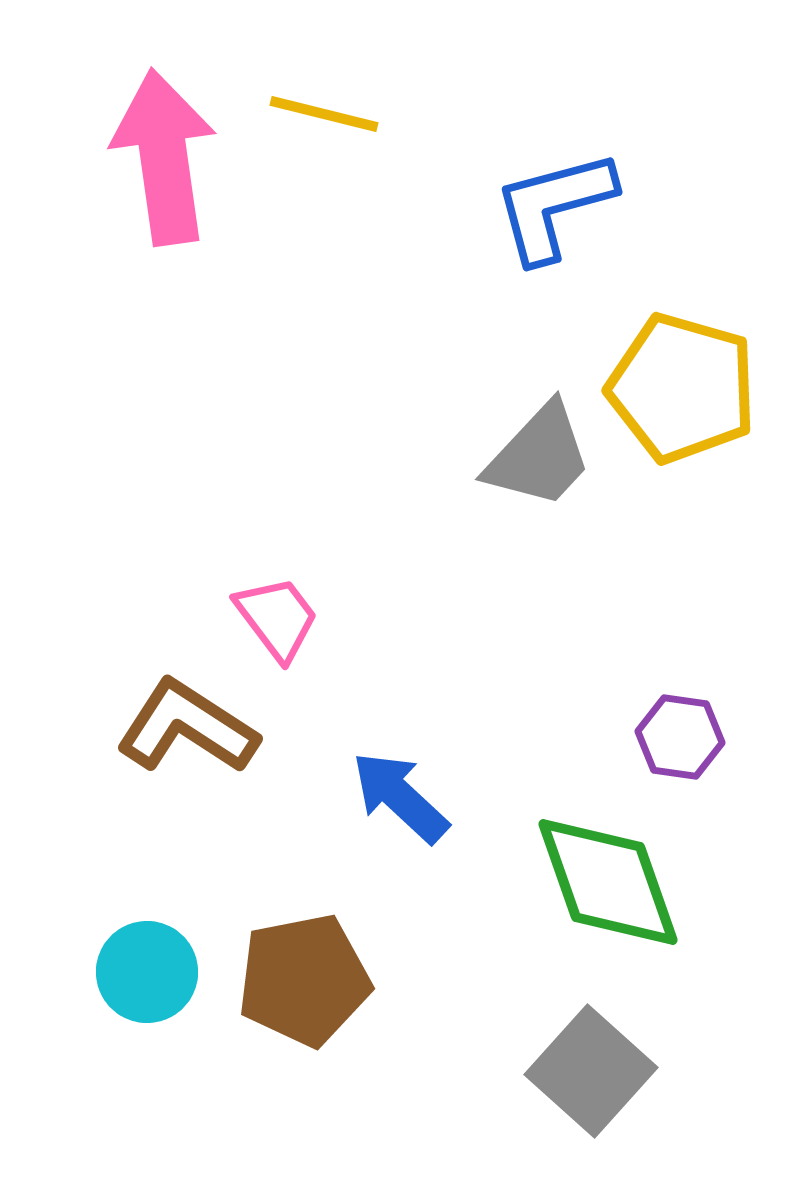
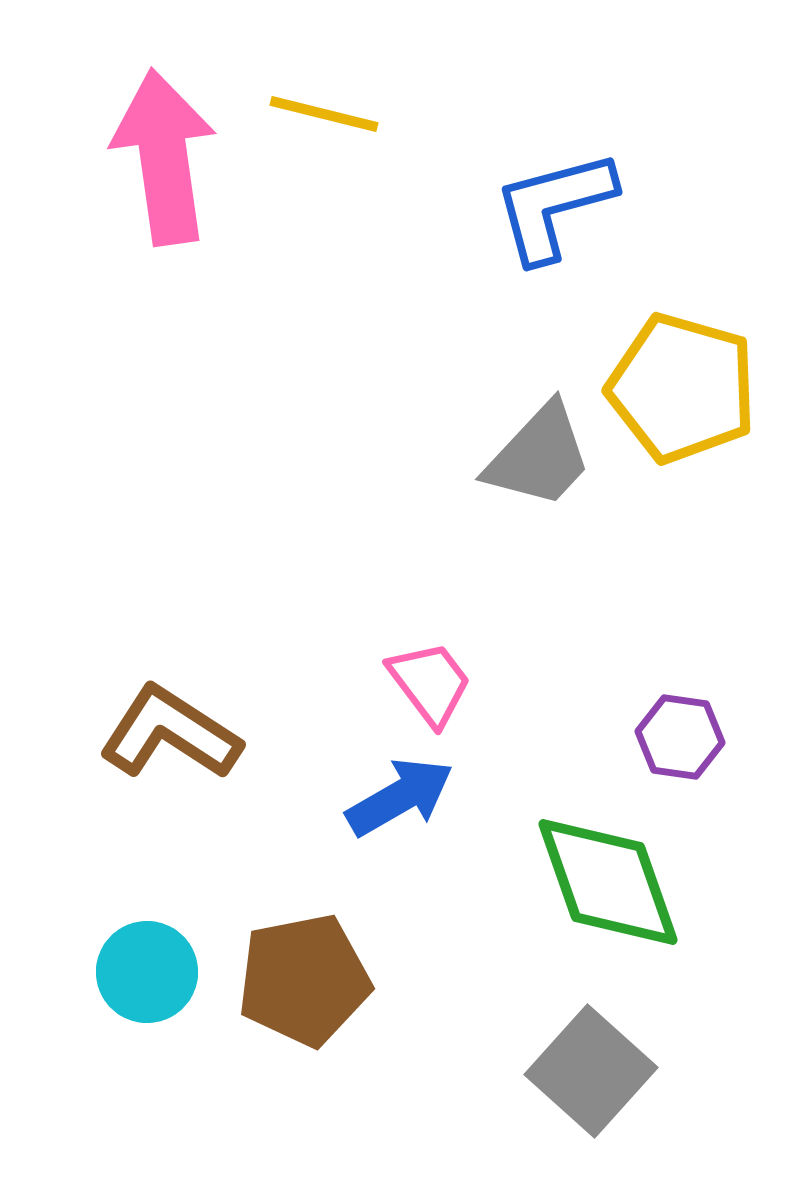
pink trapezoid: moved 153 px right, 65 px down
brown L-shape: moved 17 px left, 6 px down
blue arrow: rotated 107 degrees clockwise
